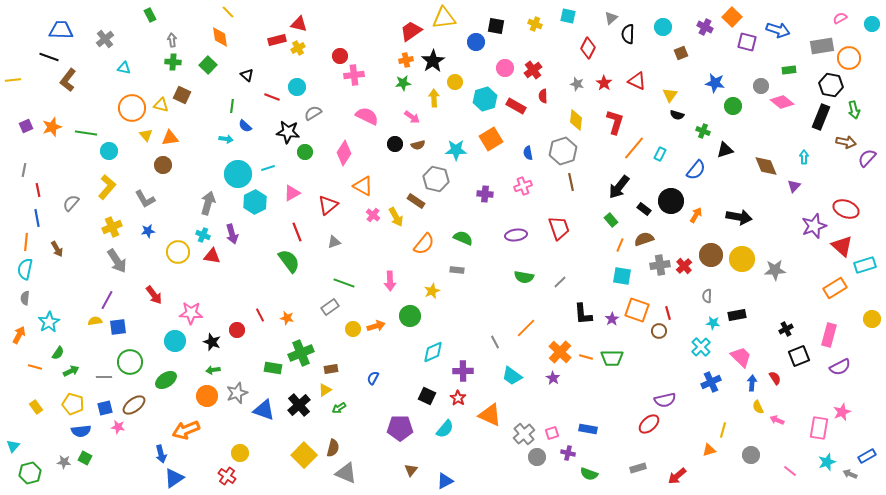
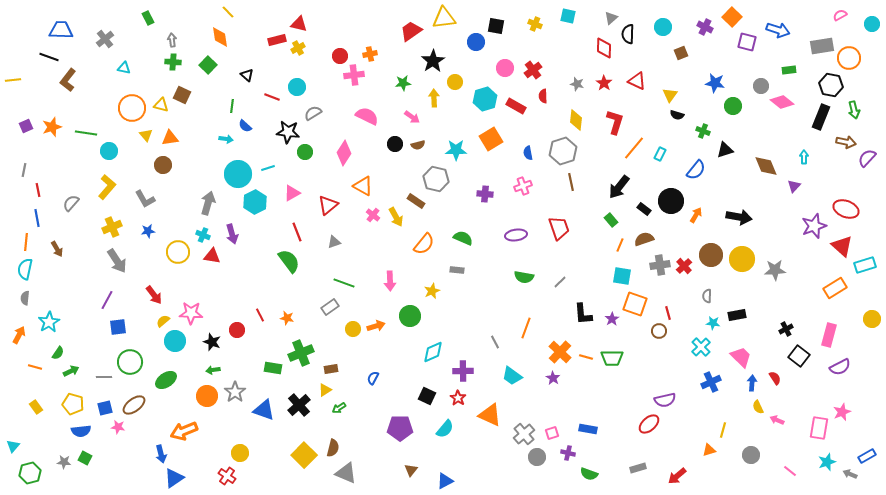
green rectangle at (150, 15): moved 2 px left, 3 px down
pink semicircle at (840, 18): moved 3 px up
red diamond at (588, 48): moved 16 px right; rotated 25 degrees counterclockwise
orange cross at (406, 60): moved 36 px left, 6 px up
orange square at (637, 310): moved 2 px left, 6 px up
yellow semicircle at (95, 321): moved 68 px right; rotated 32 degrees counterclockwise
orange line at (526, 328): rotated 25 degrees counterclockwise
black square at (799, 356): rotated 30 degrees counterclockwise
gray star at (237, 393): moved 2 px left, 1 px up; rotated 15 degrees counterclockwise
orange arrow at (186, 430): moved 2 px left, 1 px down
